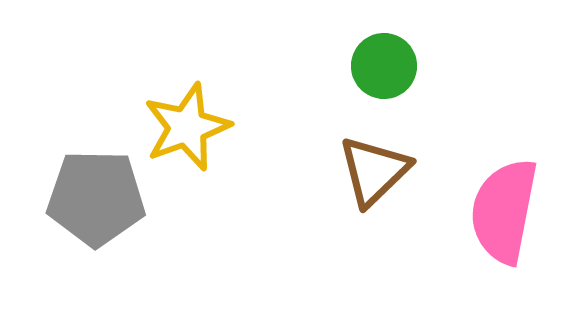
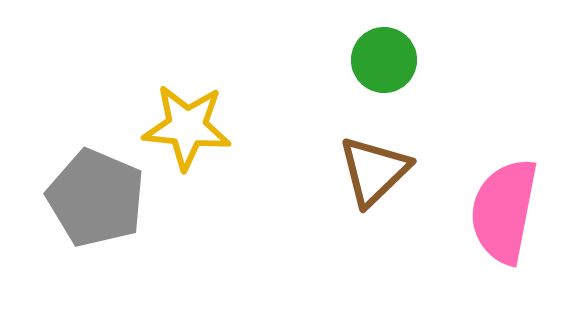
green circle: moved 6 px up
yellow star: rotated 26 degrees clockwise
gray pentagon: rotated 22 degrees clockwise
